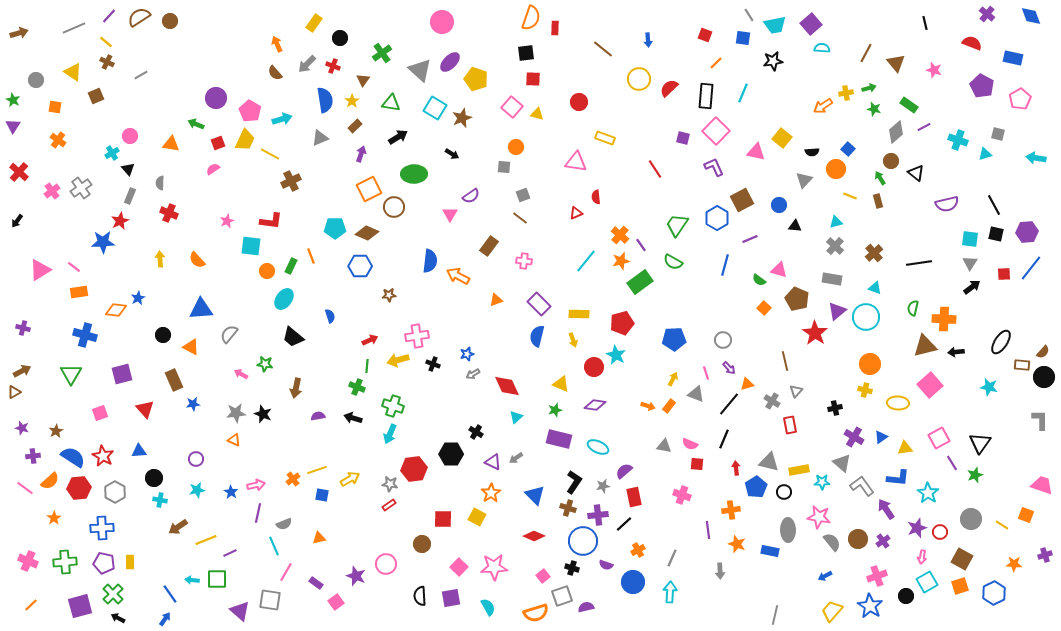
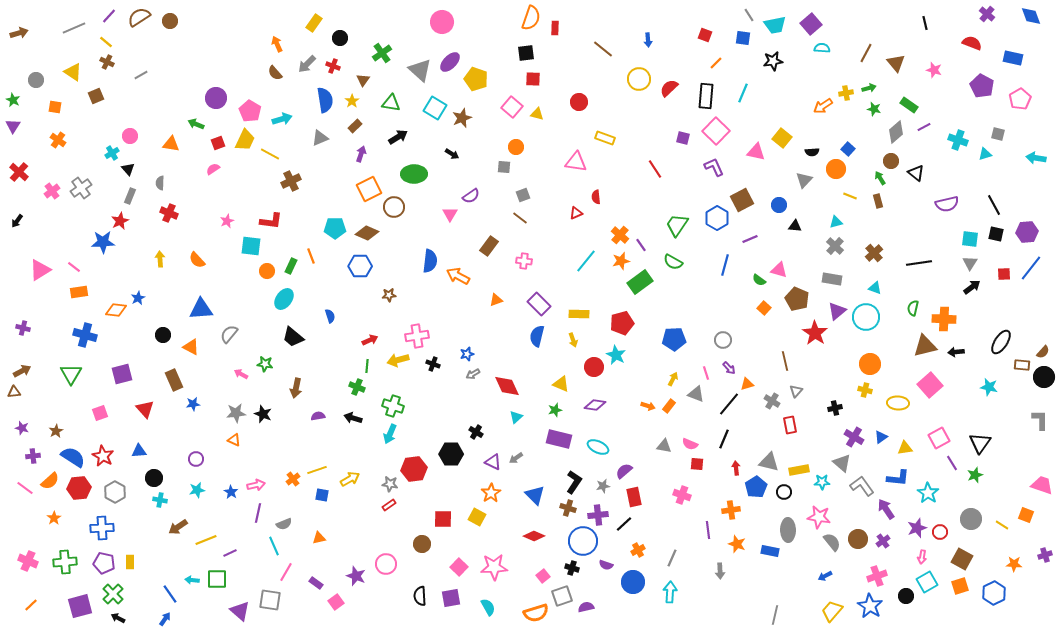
brown triangle at (14, 392): rotated 24 degrees clockwise
